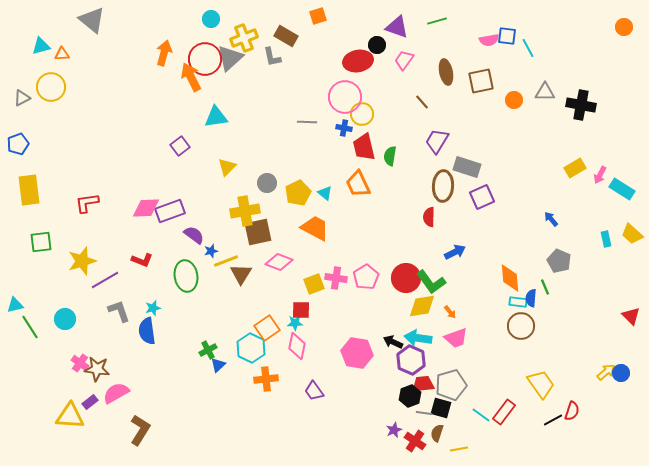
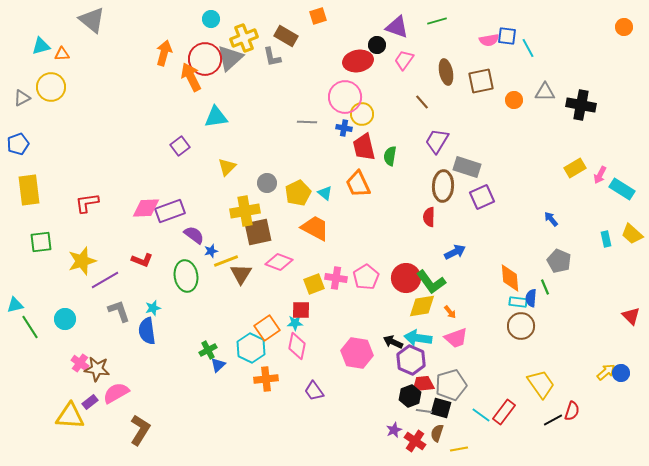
gray line at (424, 413): moved 2 px up
